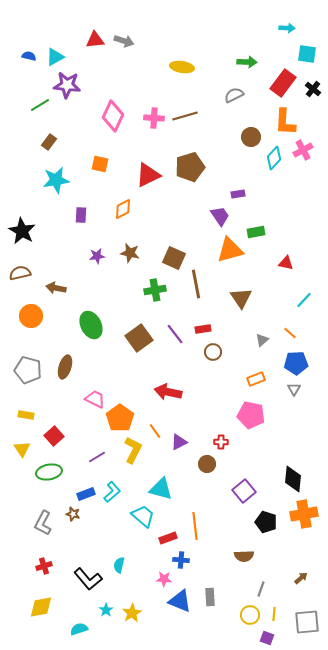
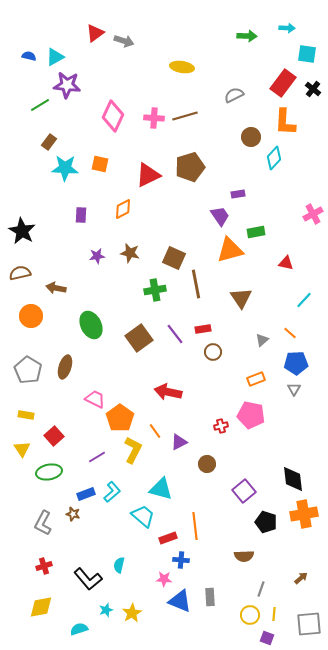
red triangle at (95, 40): moved 7 px up; rotated 30 degrees counterclockwise
green arrow at (247, 62): moved 26 px up
pink cross at (303, 150): moved 10 px right, 64 px down
cyan star at (56, 180): moved 9 px right, 12 px up; rotated 12 degrees clockwise
gray pentagon at (28, 370): rotated 16 degrees clockwise
red cross at (221, 442): moved 16 px up; rotated 16 degrees counterclockwise
black diamond at (293, 479): rotated 12 degrees counterclockwise
cyan star at (106, 610): rotated 16 degrees clockwise
gray square at (307, 622): moved 2 px right, 2 px down
